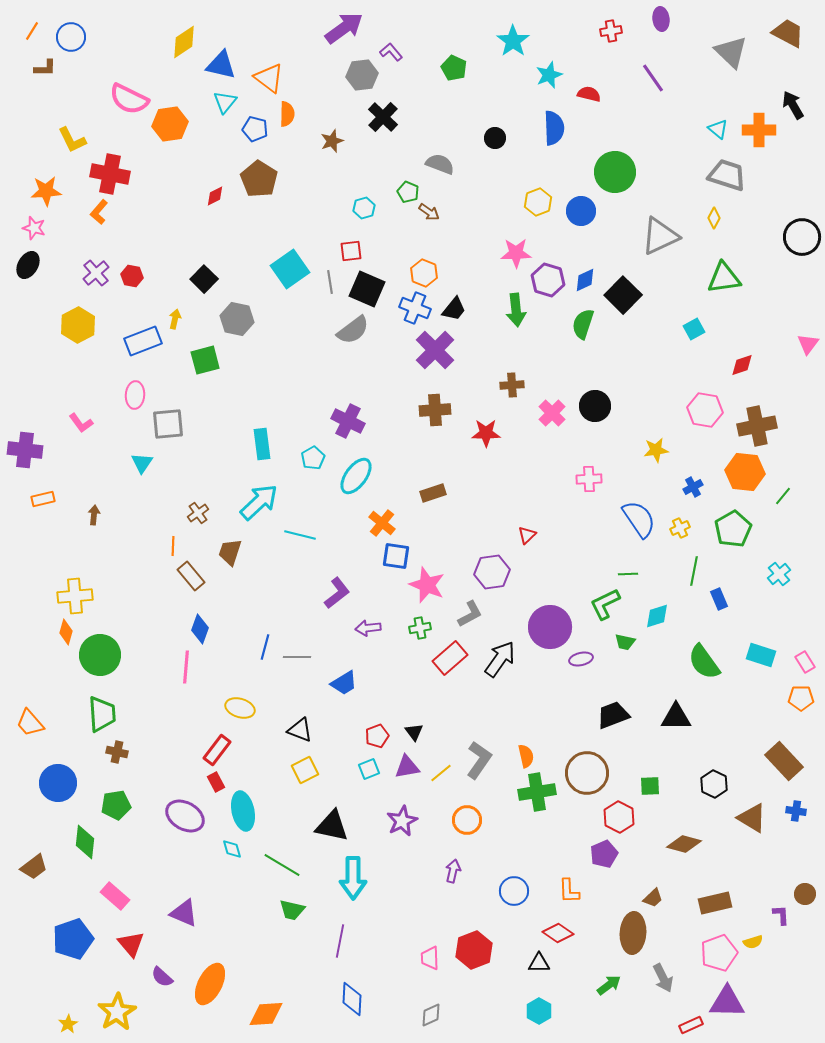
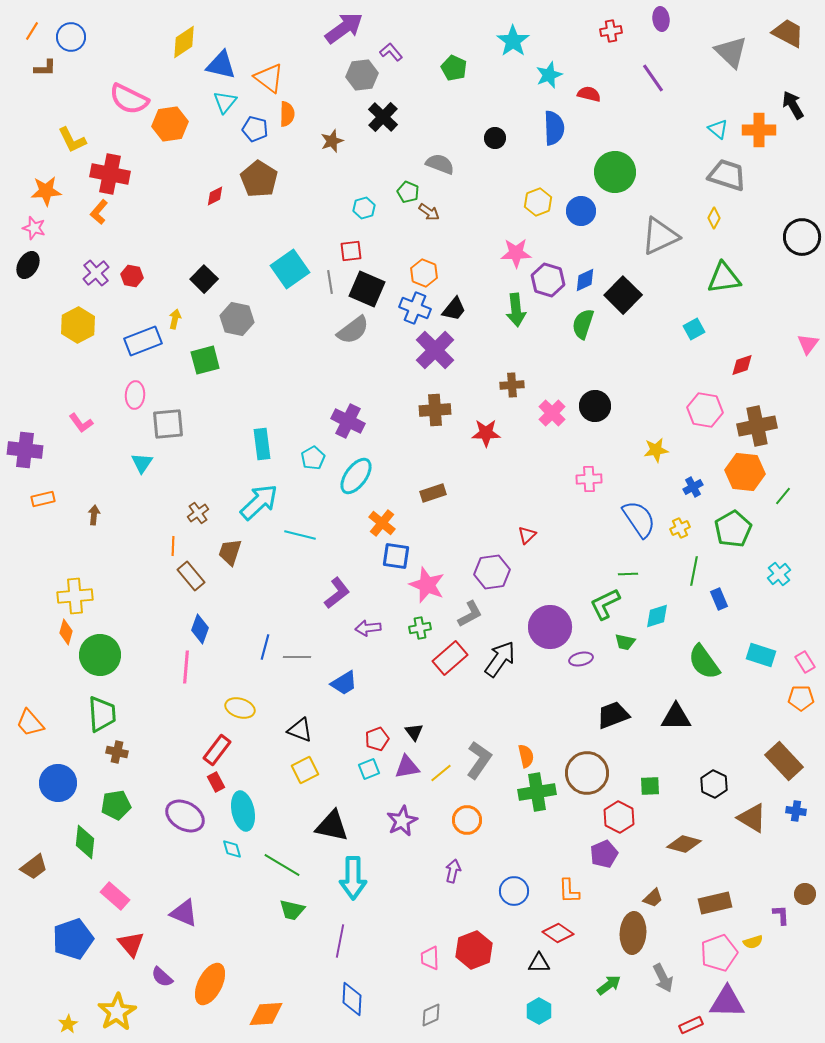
red pentagon at (377, 736): moved 3 px down
